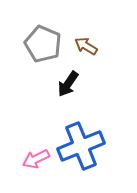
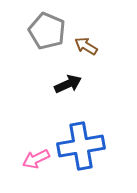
gray pentagon: moved 4 px right, 13 px up
black arrow: rotated 148 degrees counterclockwise
blue cross: rotated 12 degrees clockwise
